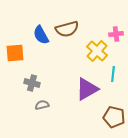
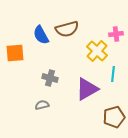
gray cross: moved 18 px right, 5 px up
brown pentagon: rotated 30 degrees counterclockwise
